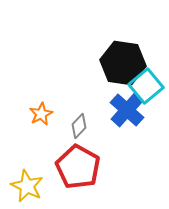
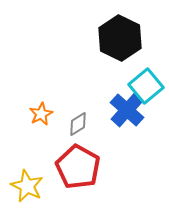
black hexagon: moved 3 px left, 25 px up; rotated 18 degrees clockwise
gray diamond: moved 1 px left, 2 px up; rotated 15 degrees clockwise
